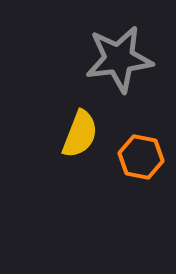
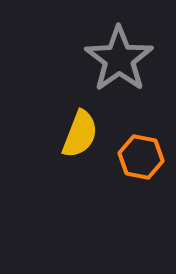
gray star: rotated 28 degrees counterclockwise
